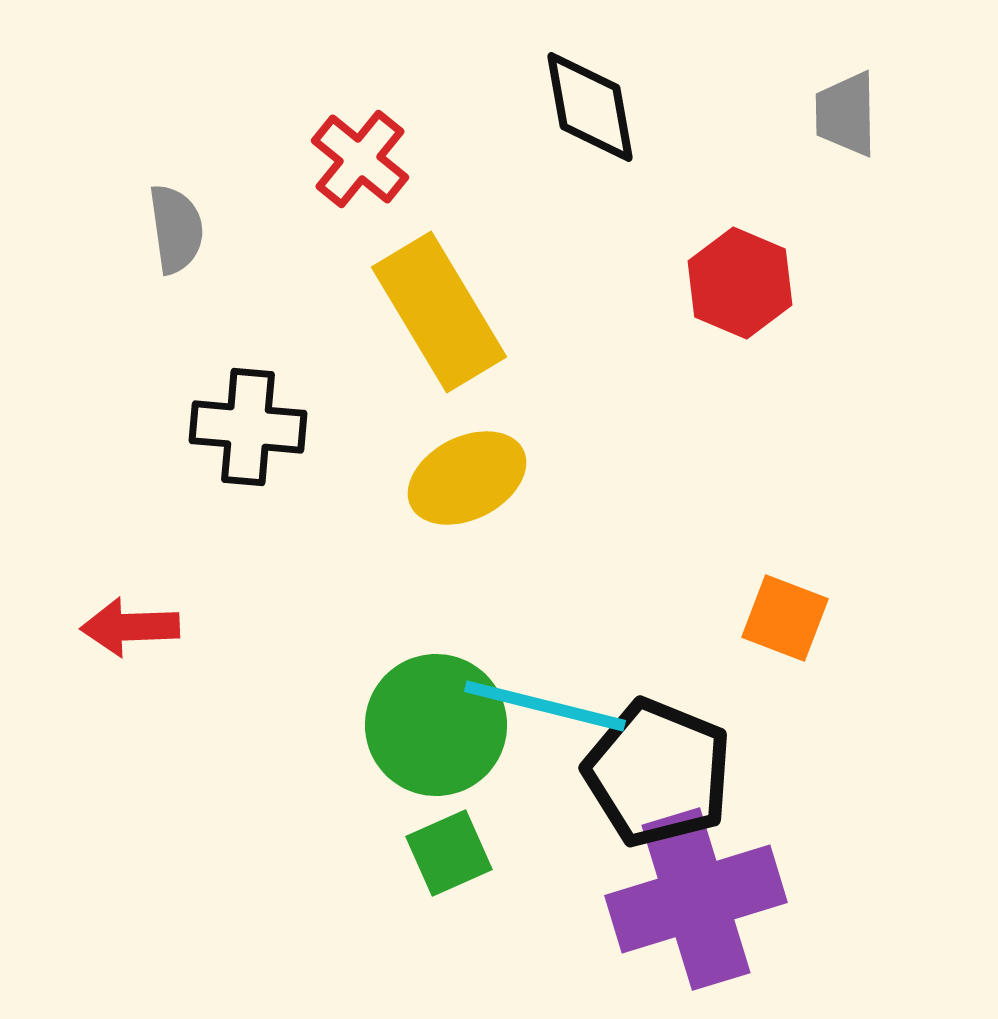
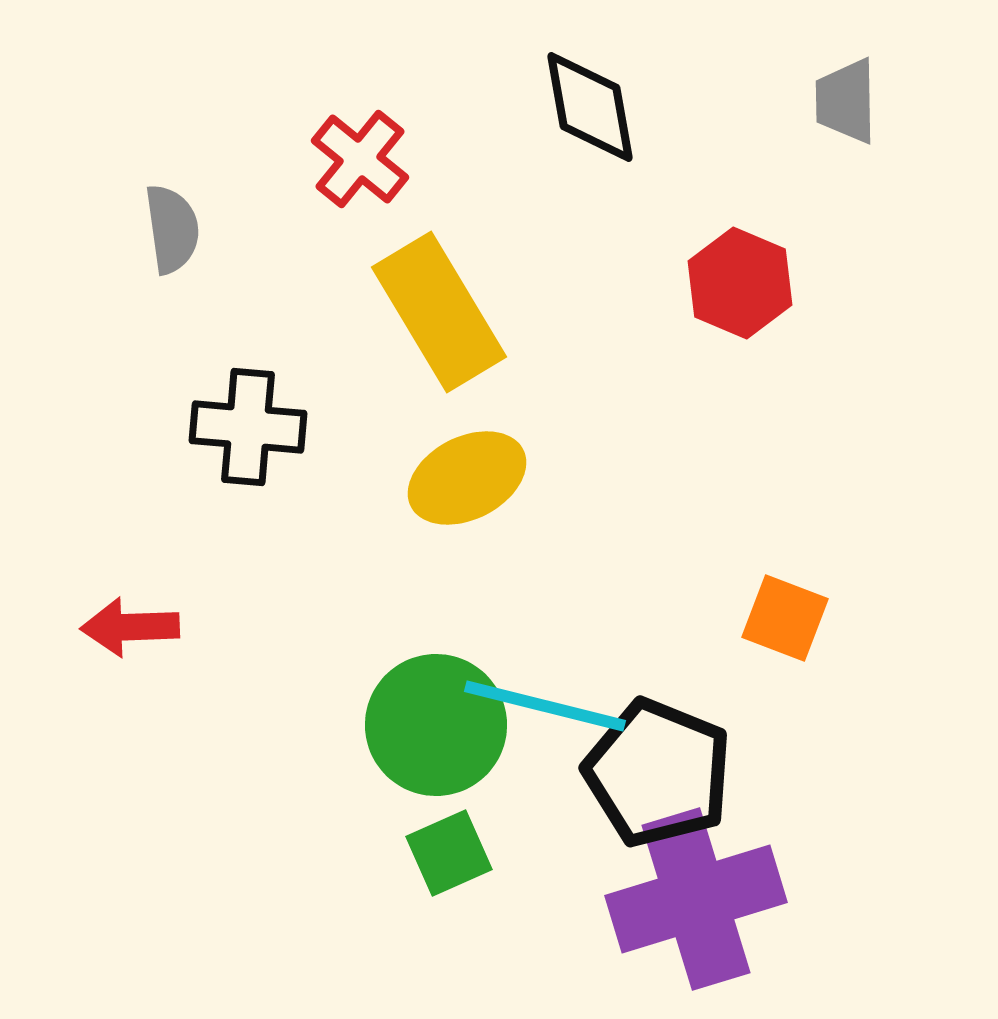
gray trapezoid: moved 13 px up
gray semicircle: moved 4 px left
